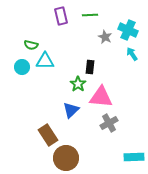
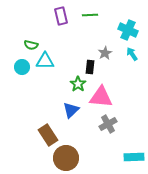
gray star: moved 16 px down; rotated 16 degrees clockwise
gray cross: moved 1 px left, 1 px down
